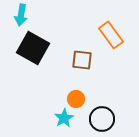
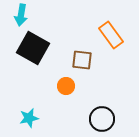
orange circle: moved 10 px left, 13 px up
cyan star: moved 35 px left; rotated 18 degrees clockwise
